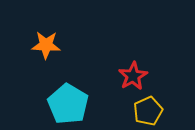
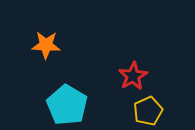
cyan pentagon: moved 1 px left, 1 px down
